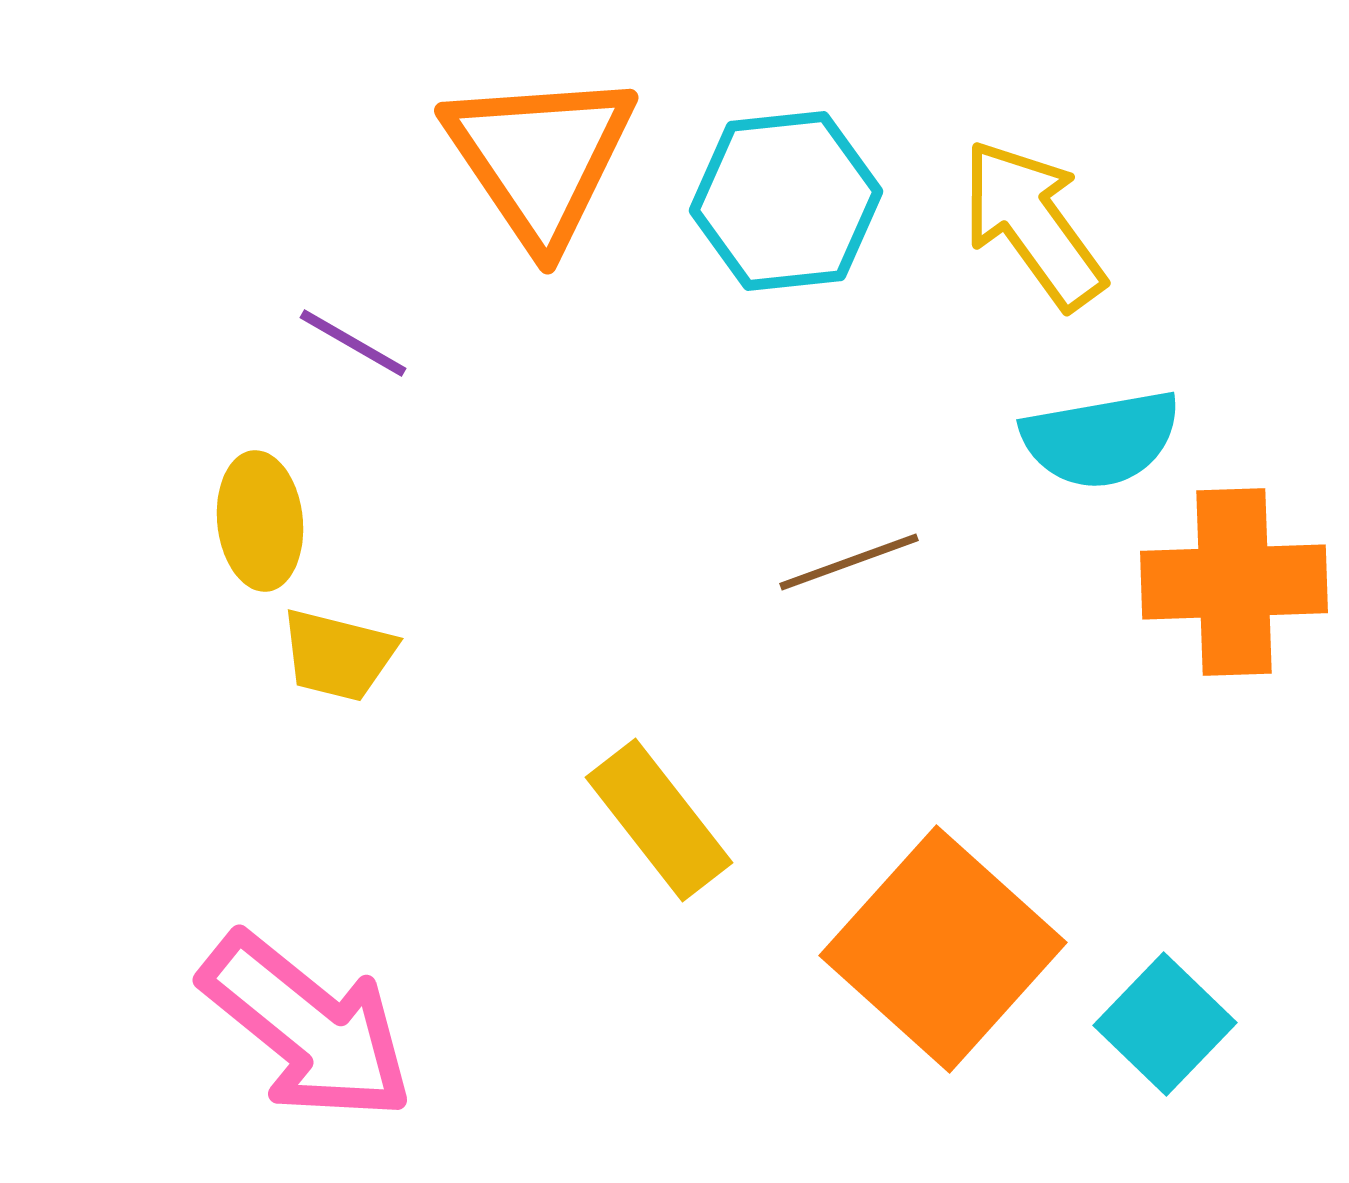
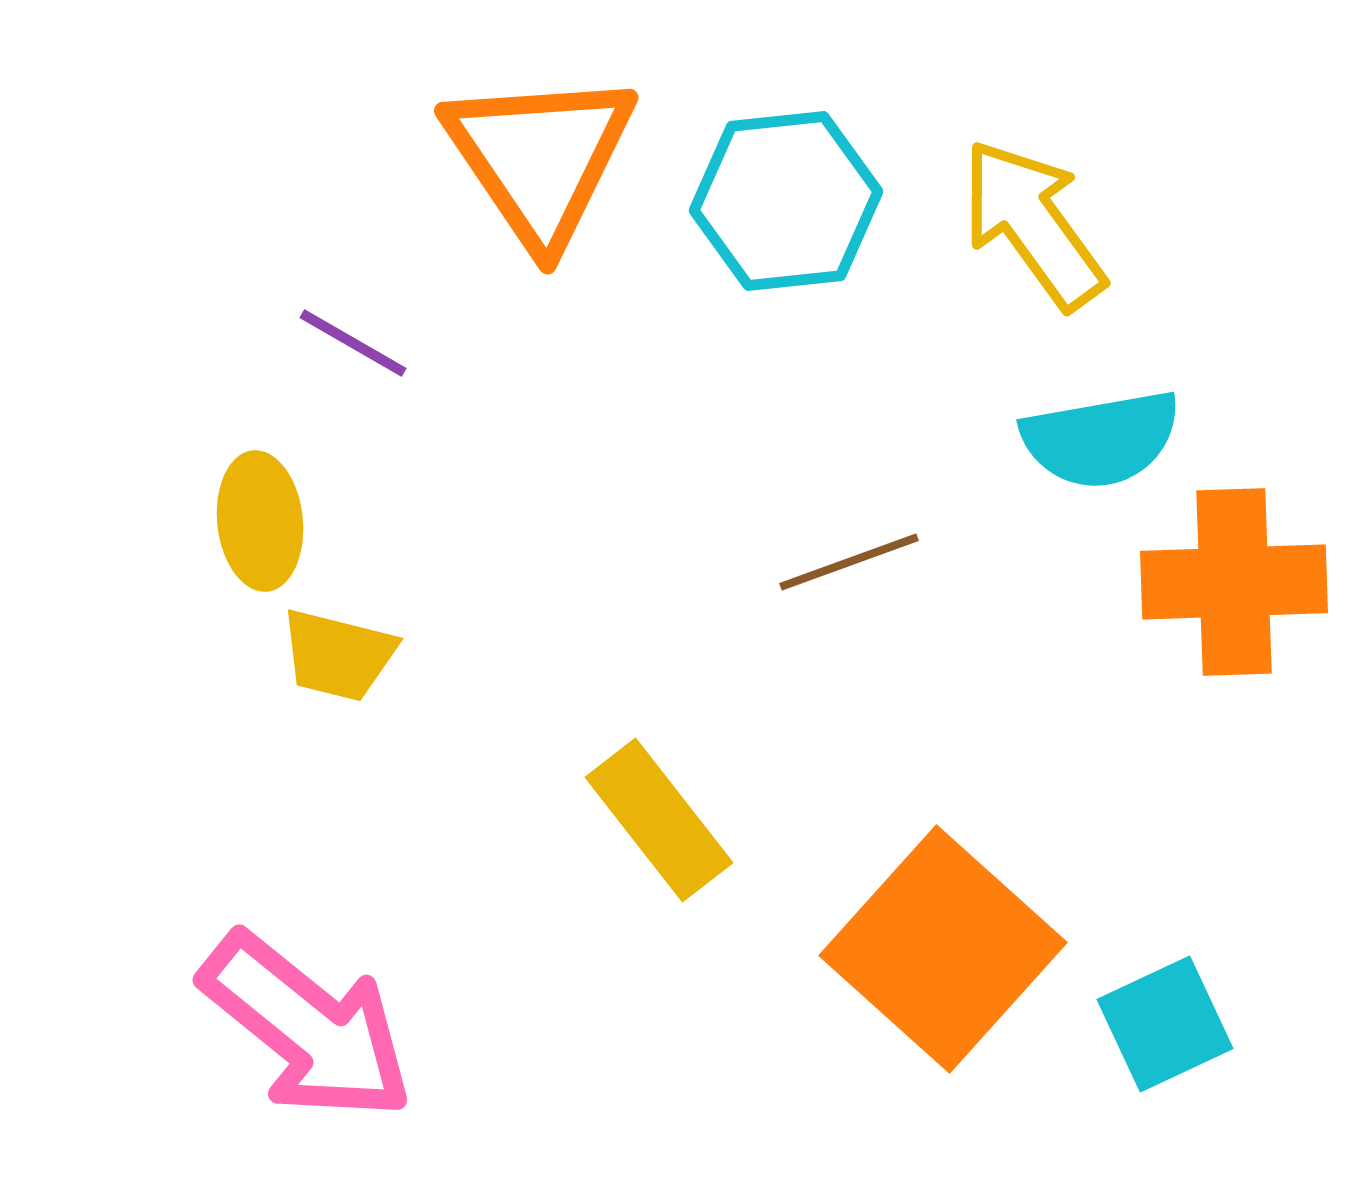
cyan square: rotated 21 degrees clockwise
